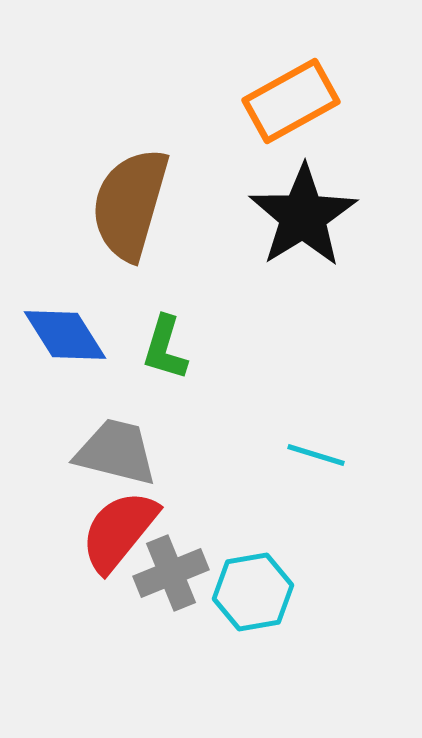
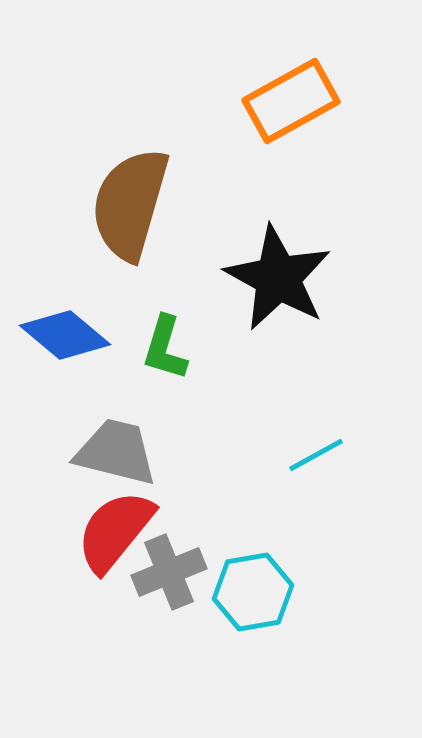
black star: moved 25 px left, 62 px down; rotated 11 degrees counterclockwise
blue diamond: rotated 18 degrees counterclockwise
cyan line: rotated 46 degrees counterclockwise
red semicircle: moved 4 px left
gray cross: moved 2 px left, 1 px up
